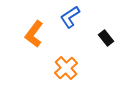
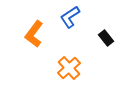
orange cross: moved 3 px right
